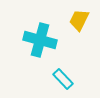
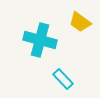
yellow trapezoid: moved 1 px right, 2 px down; rotated 80 degrees counterclockwise
